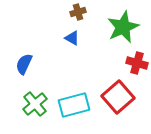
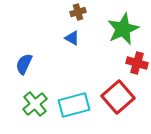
green star: moved 2 px down
